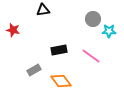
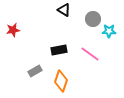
black triangle: moved 21 px right; rotated 40 degrees clockwise
red star: rotated 24 degrees counterclockwise
pink line: moved 1 px left, 2 px up
gray rectangle: moved 1 px right, 1 px down
orange diamond: rotated 55 degrees clockwise
